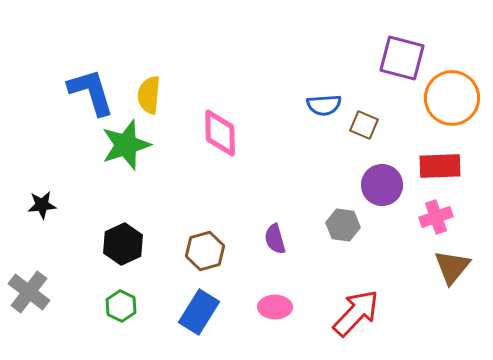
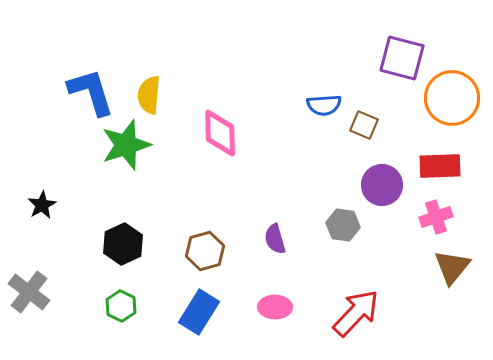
black star: rotated 24 degrees counterclockwise
